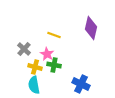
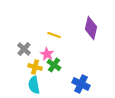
green cross: rotated 24 degrees clockwise
